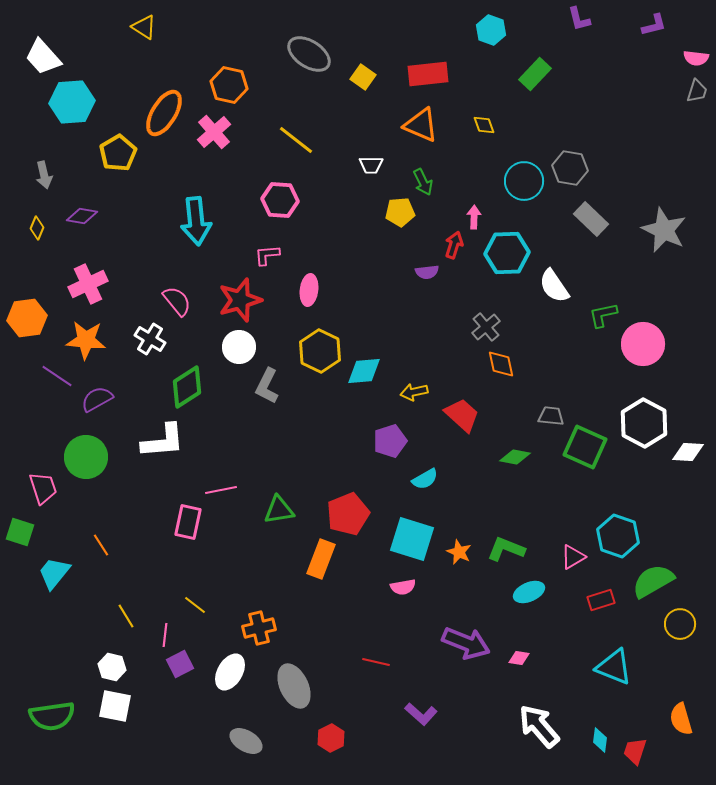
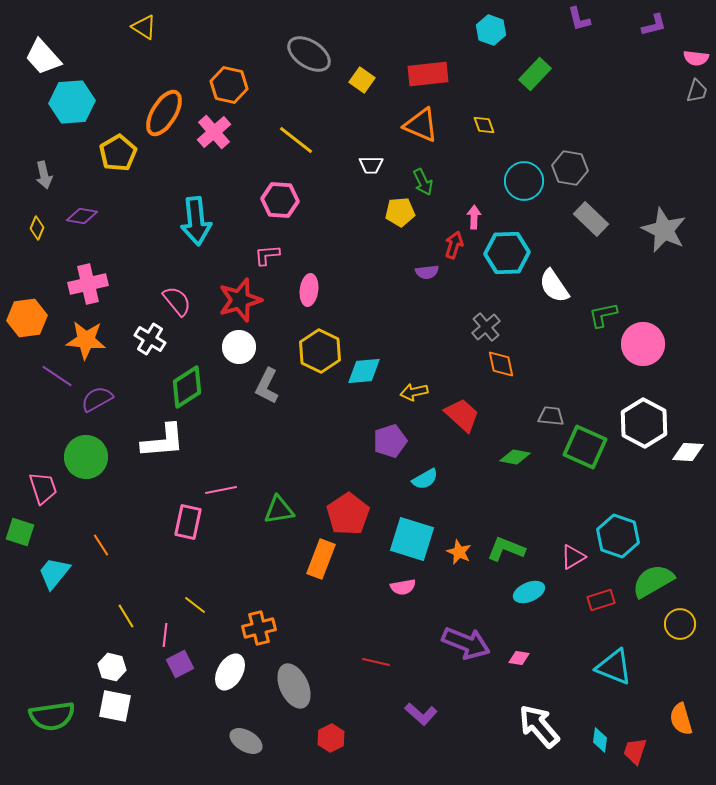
yellow square at (363, 77): moved 1 px left, 3 px down
pink cross at (88, 284): rotated 12 degrees clockwise
red pentagon at (348, 514): rotated 12 degrees counterclockwise
